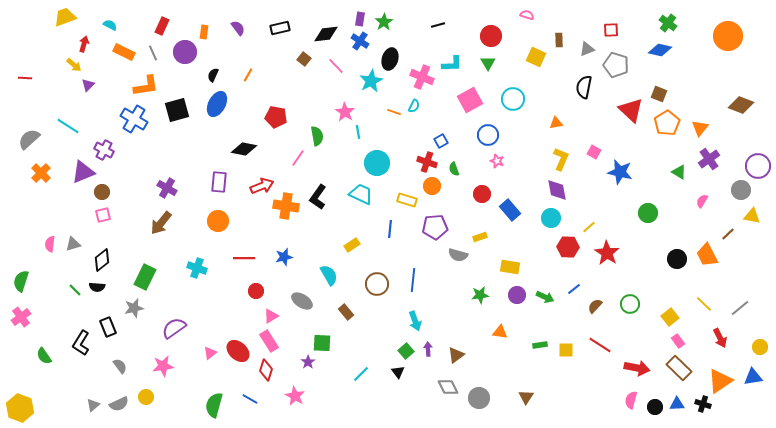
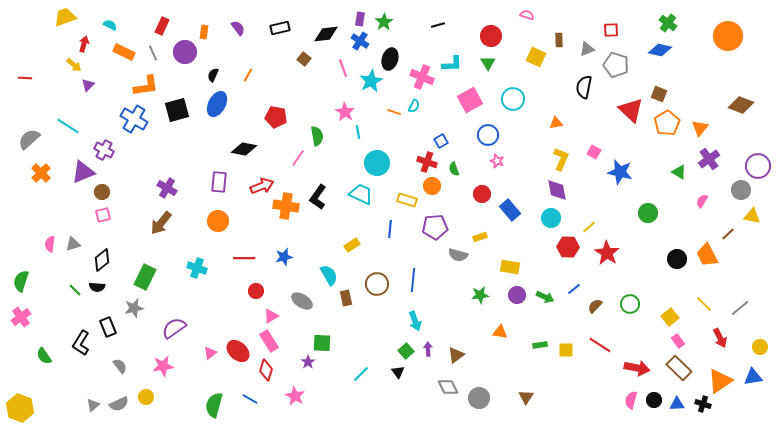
pink line at (336, 66): moved 7 px right, 2 px down; rotated 24 degrees clockwise
brown rectangle at (346, 312): moved 14 px up; rotated 28 degrees clockwise
black circle at (655, 407): moved 1 px left, 7 px up
